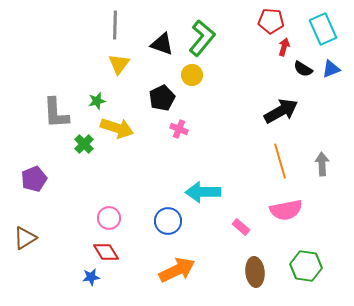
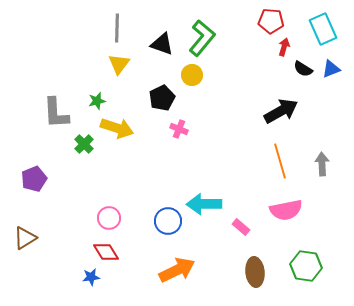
gray line: moved 2 px right, 3 px down
cyan arrow: moved 1 px right, 12 px down
